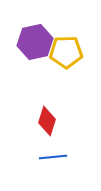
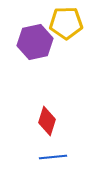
yellow pentagon: moved 29 px up
